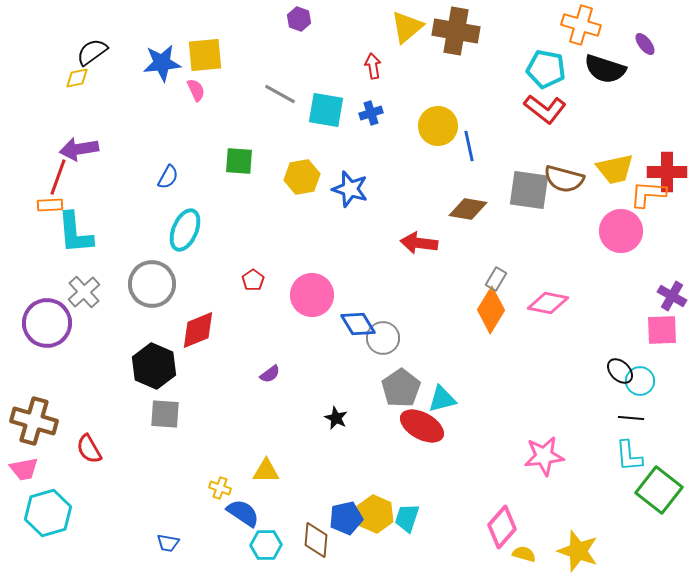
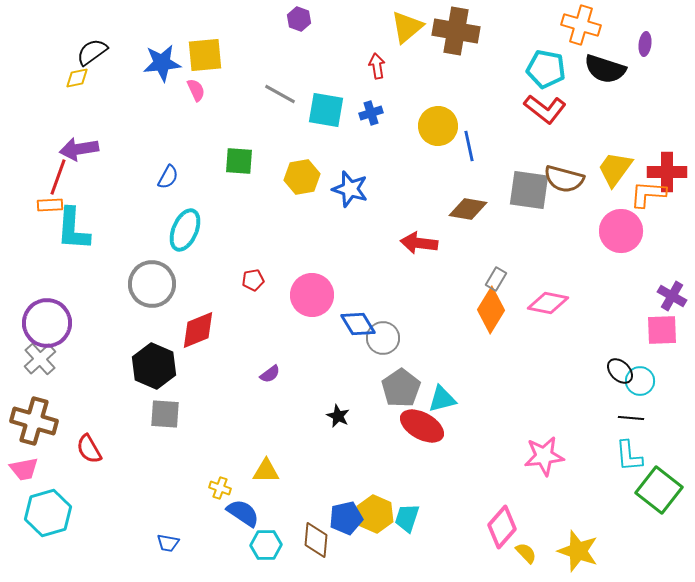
purple ellipse at (645, 44): rotated 45 degrees clockwise
red arrow at (373, 66): moved 4 px right
yellow trapezoid at (615, 169): rotated 138 degrees clockwise
cyan L-shape at (75, 233): moved 2 px left, 4 px up; rotated 9 degrees clockwise
red pentagon at (253, 280): rotated 25 degrees clockwise
gray cross at (84, 292): moved 44 px left, 67 px down
black star at (336, 418): moved 2 px right, 2 px up
yellow semicircle at (524, 554): moved 2 px right, 1 px up; rotated 30 degrees clockwise
